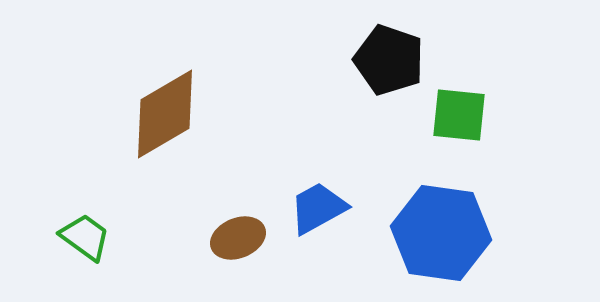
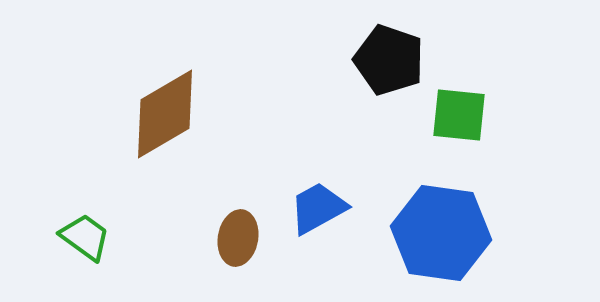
brown ellipse: rotated 58 degrees counterclockwise
